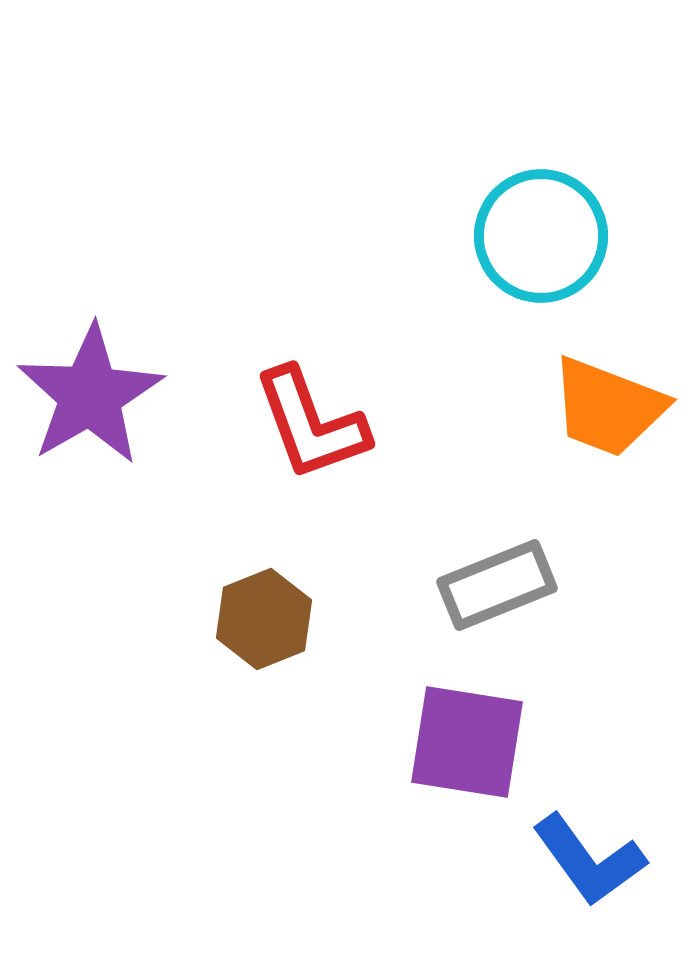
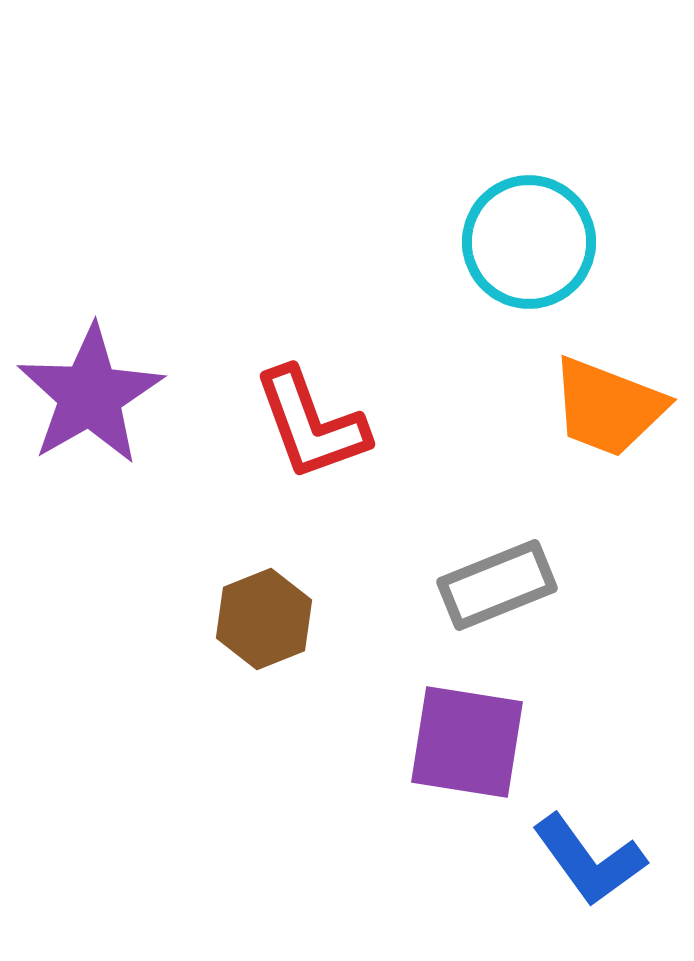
cyan circle: moved 12 px left, 6 px down
